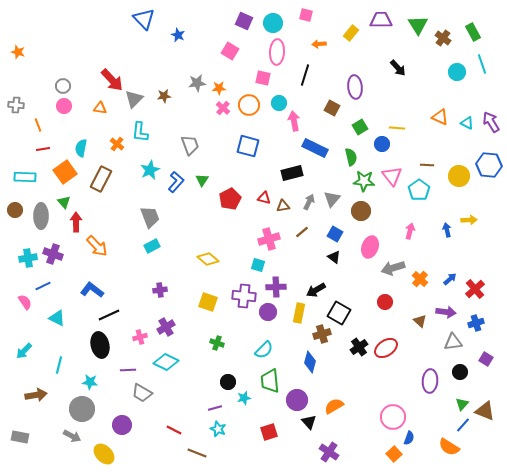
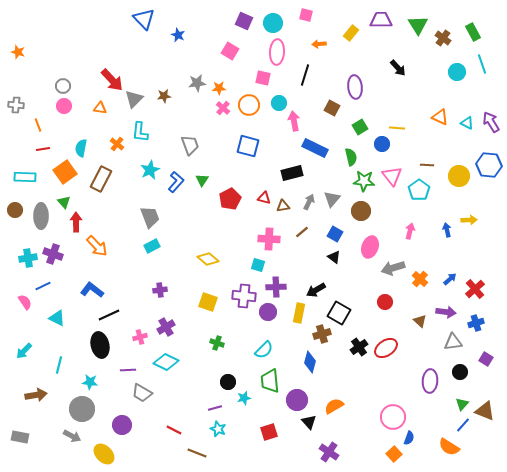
pink cross at (269, 239): rotated 20 degrees clockwise
